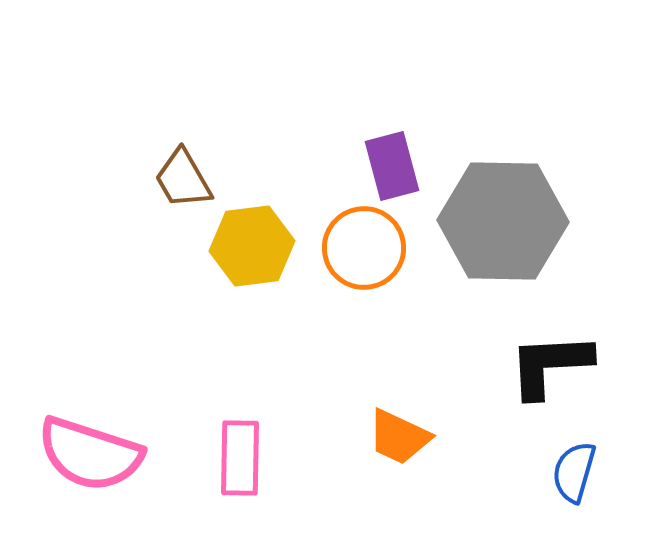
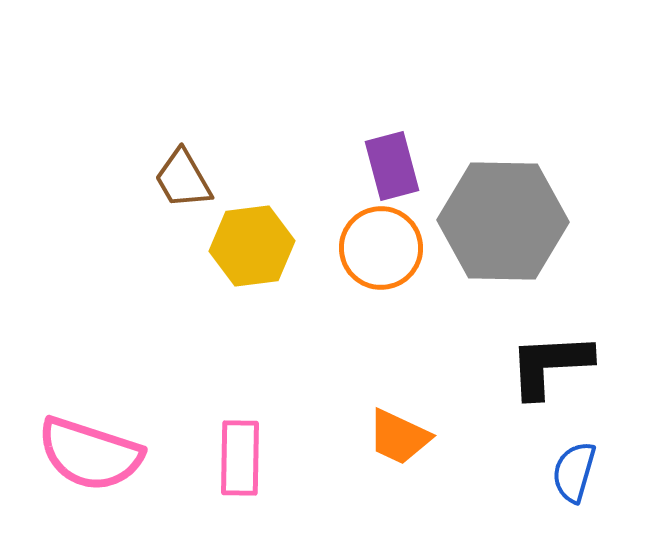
orange circle: moved 17 px right
